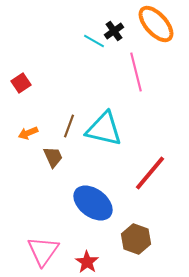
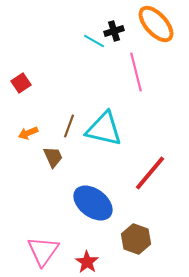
black cross: rotated 18 degrees clockwise
